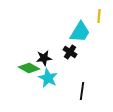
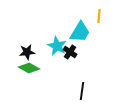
black star: moved 17 px left, 6 px up
cyan star: moved 9 px right, 32 px up
